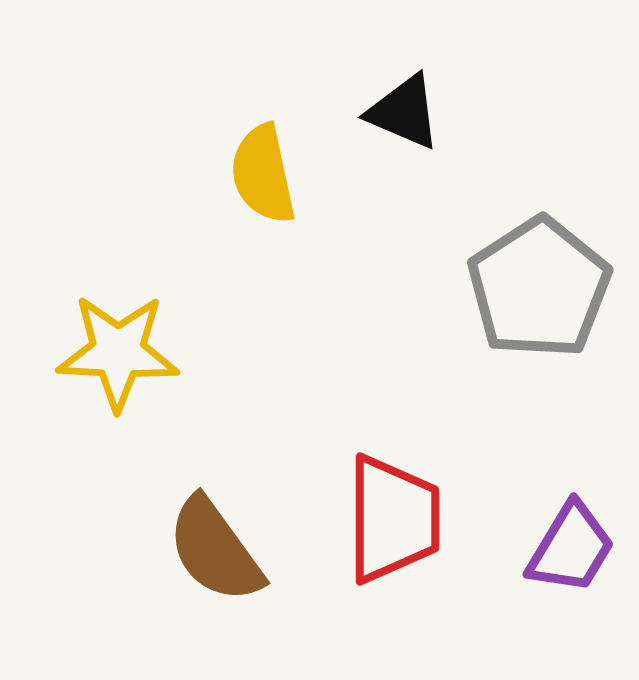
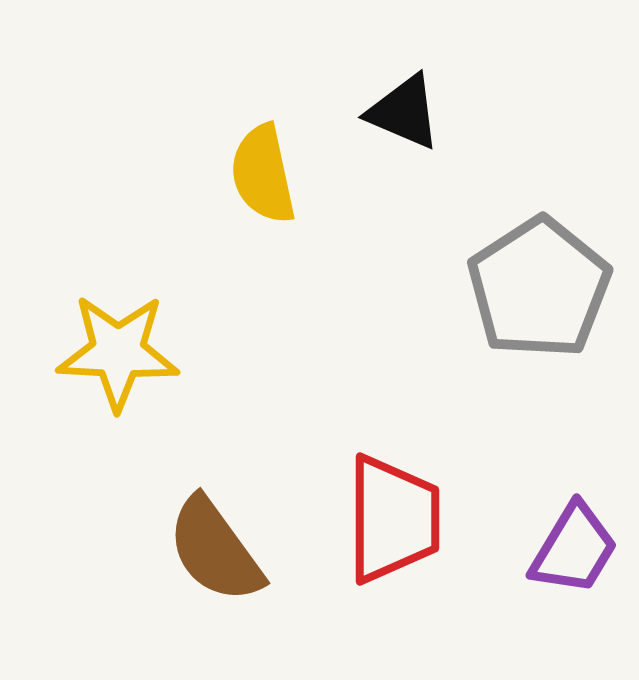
purple trapezoid: moved 3 px right, 1 px down
